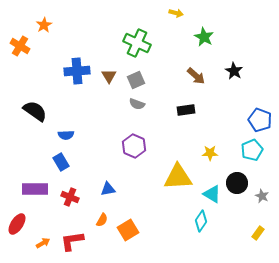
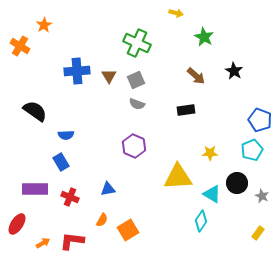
red L-shape: rotated 15 degrees clockwise
